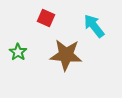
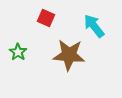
brown star: moved 3 px right
